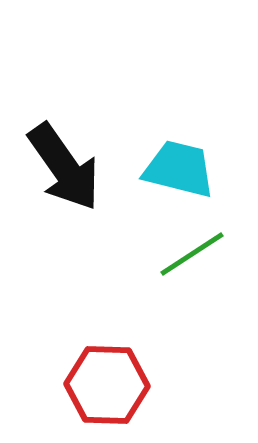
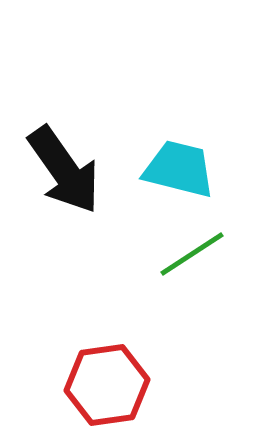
black arrow: moved 3 px down
red hexagon: rotated 10 degrees counterclockwise
